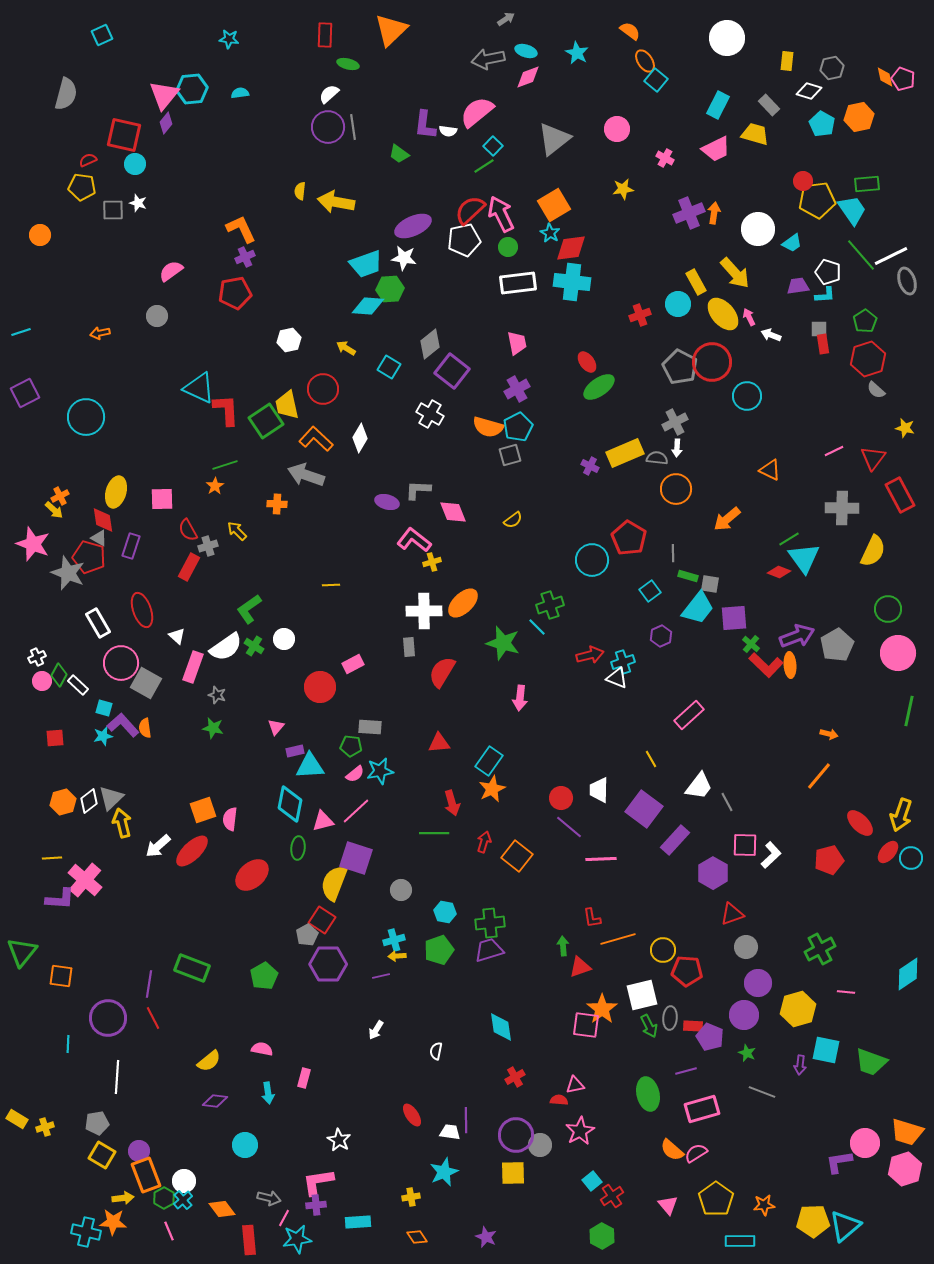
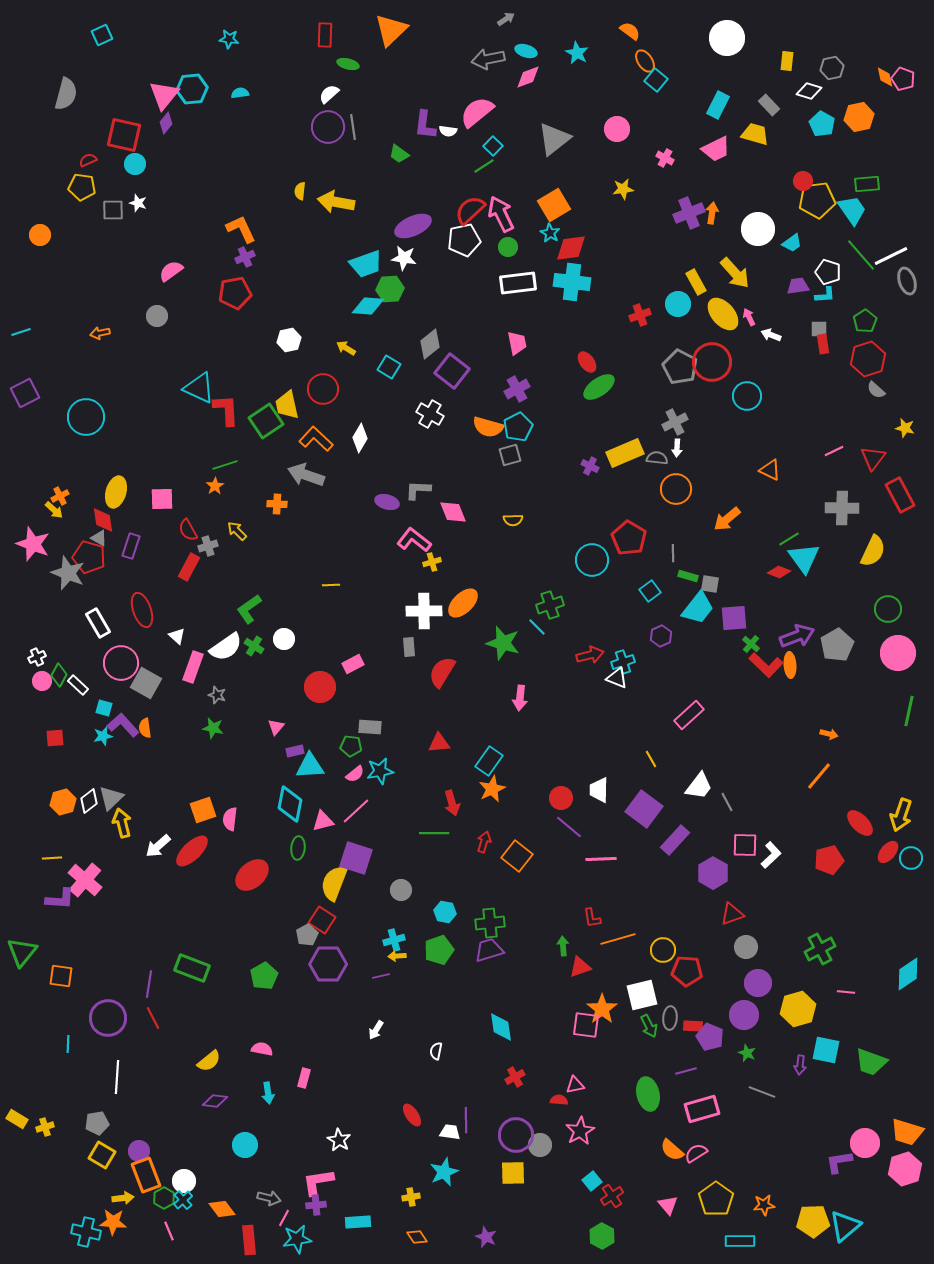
orange arrow at (714, 213): moved 2 px left
yellow semicircle at (513, 520): rotated 36 degrees clockwise
